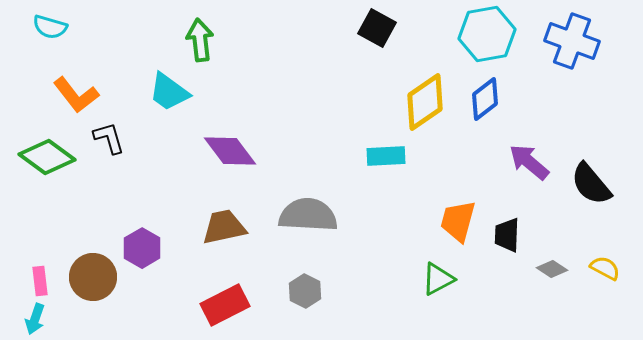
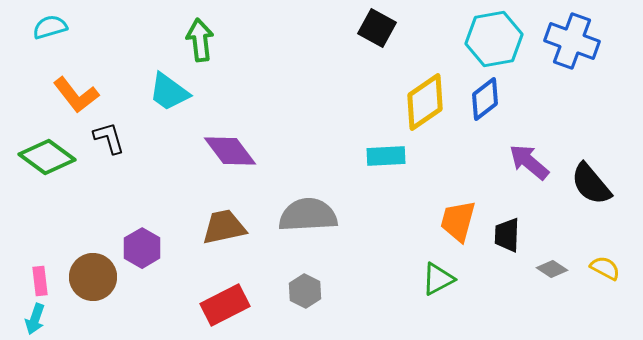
cyan semicircle: rotated 148 degrees clockwise
cyan hexagon: moved 7 px right, 5 px down
gray semicircle: rotated 6 degrees counterclockwise
